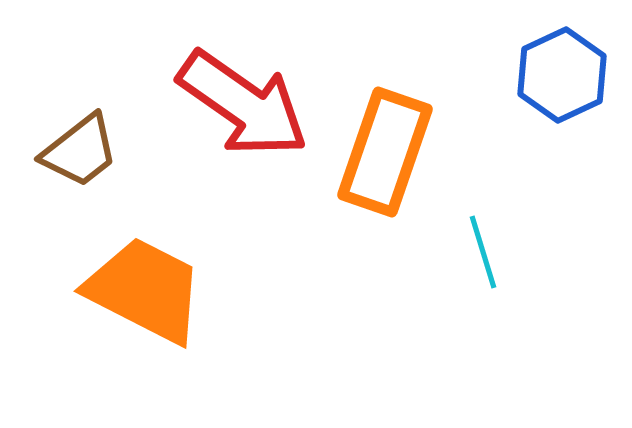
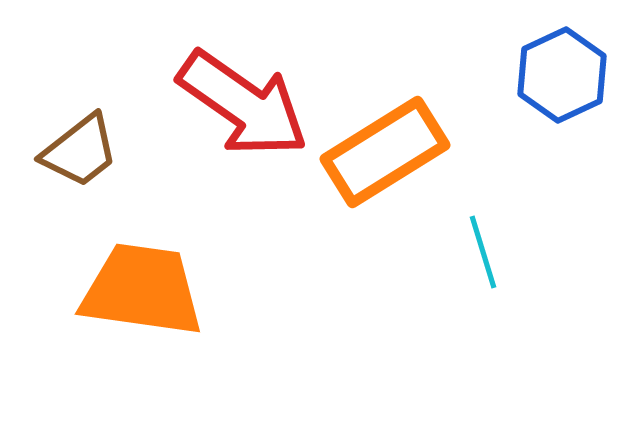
orange rectangle: rotated 39 degrees clockwise
orange trapezoid: moved 3 px left; rotated 19 degrees counterclockwise
